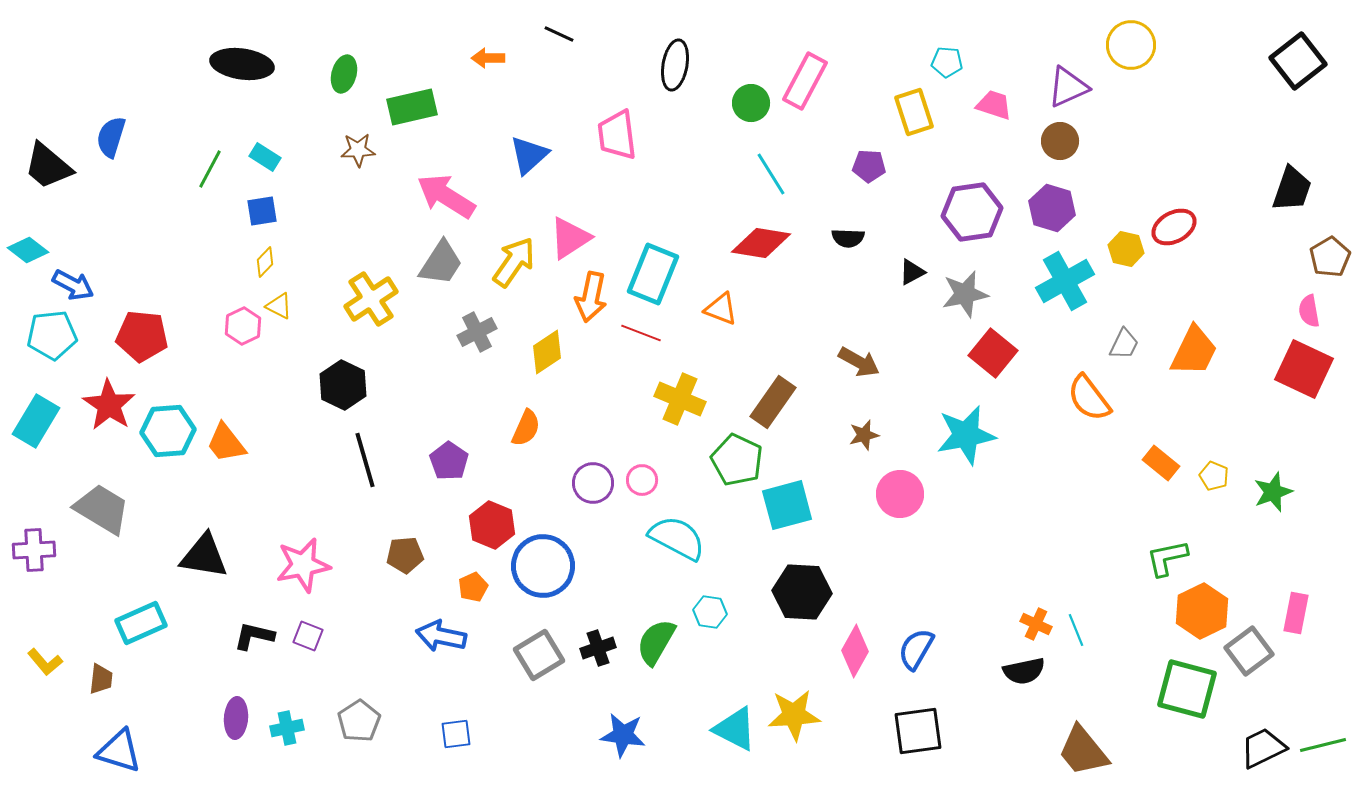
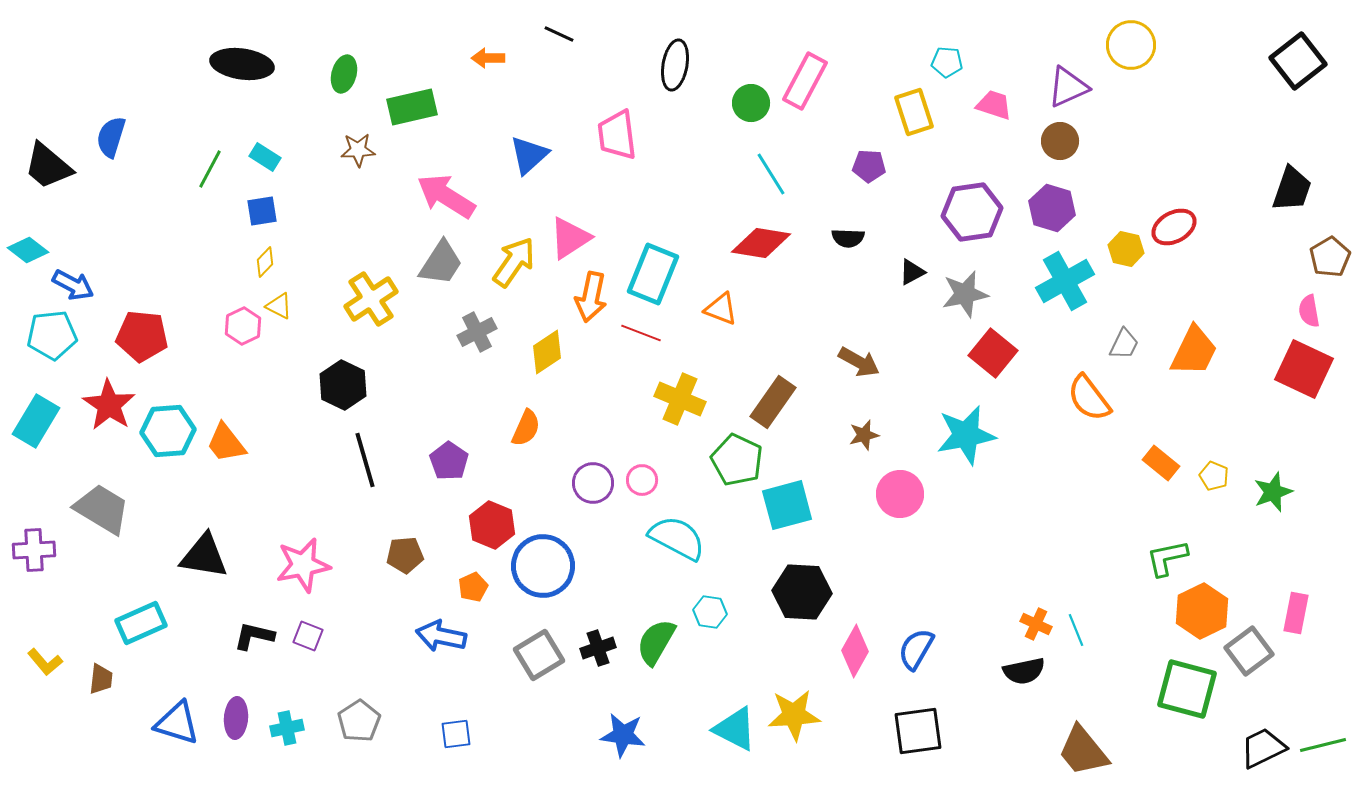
blue triangle at (119, 751): moved 58 px right, 28 px up
